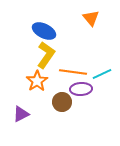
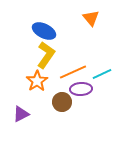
orange line: rotated 32 degrees counterclockwise
